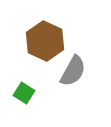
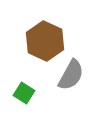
gray semicircle: moved 2 px left, 4 px down
